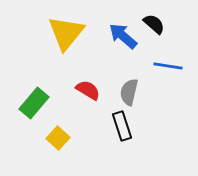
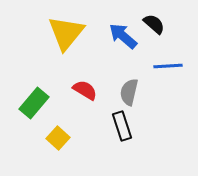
blue line: rotated 12 degrees counterclockwise
red semicircle: moved 3 px left
